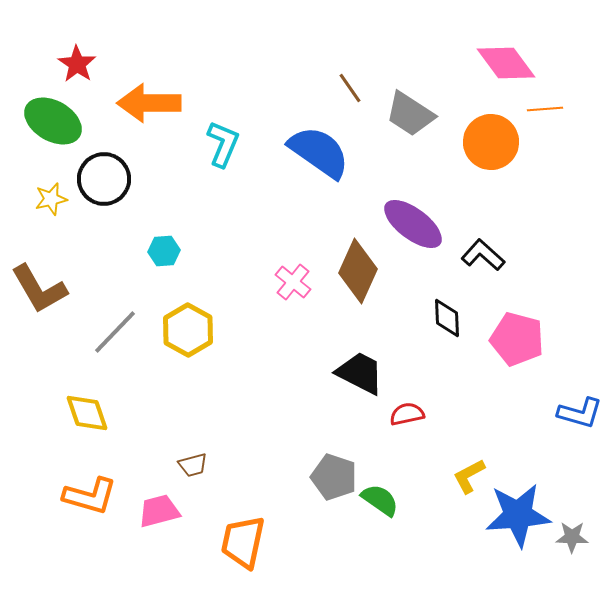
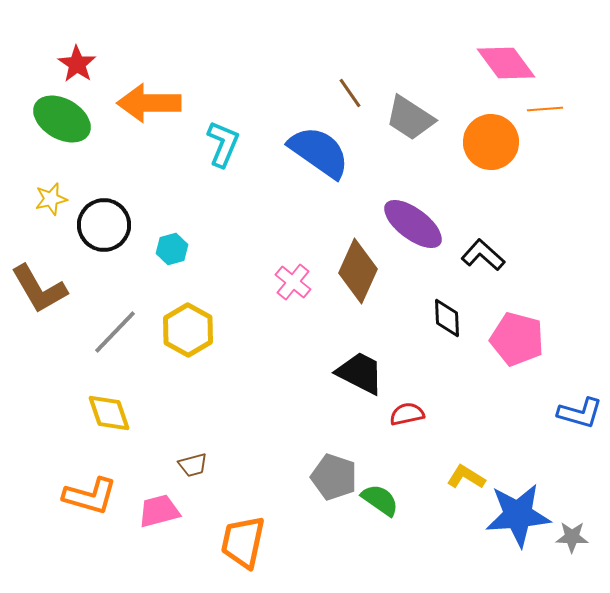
brown line: moved 5 px down
gray trapezoid: moved 4 px down
green ellipse: moved 9 px right, 2 px up
black circle: moved 46 px down
cyan hexagon: moved 8 px right, 2 px up; rotated 12 degrees counterclockwise
yellow diamond: moved 22 px right
yellow L-shape: moved 3 px left, 1 px down; rotated 60 degrees clockwise
